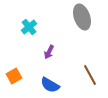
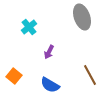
orange square: rotated 21 degrees counterclockwise
